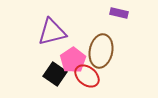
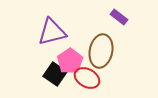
purple rectangle: moved 4 px down; rotated 24 degrees clockwise
pink pentagon: moved 3 px left, 1 px down
red ellipse: moved 2 px down; rotated 10 degrees counterclockwise
